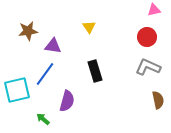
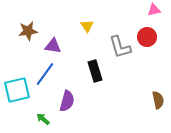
yellow triangle: moved 2 px left, 1 px up
gray L-shape: moved 28 px left, 20 px up; rotated 130 degrees counterclockwise
